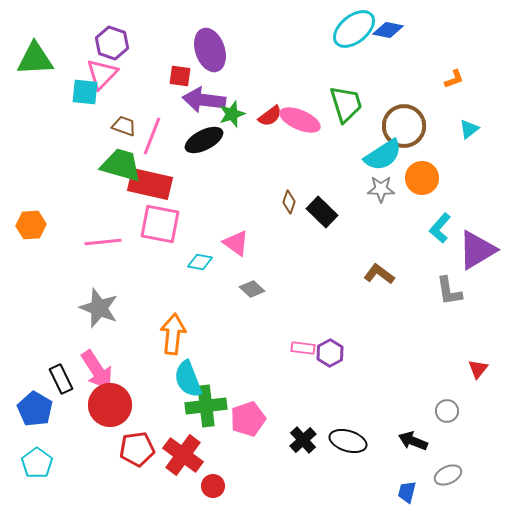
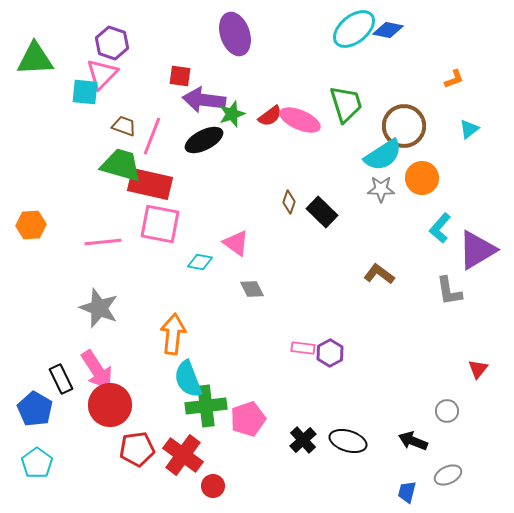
purple ellipse at (210, 50): moved 25 px right, 16 px up
gray diamond at (252, 289): rotated 20 degrees clockwise
